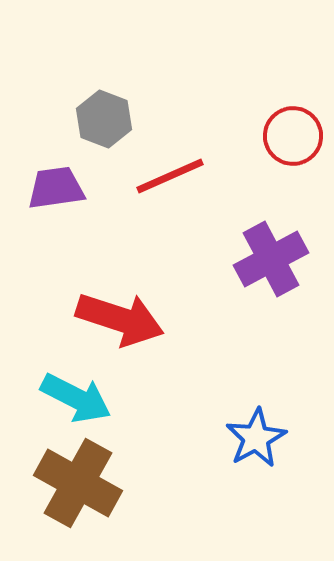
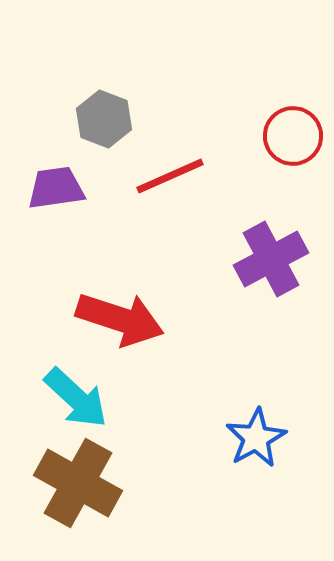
cyan arrow: rotated 16 degrees clockwise
